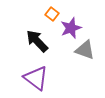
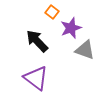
orange square: moved 2 px up
